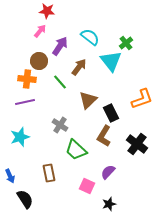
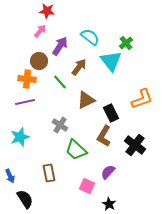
brown triangle: moved 2 px left; rotated 18 degrees clockwise
black cross: moved 2 px left, 1 px down
black star: rotated 24 degrees counterclockwise
